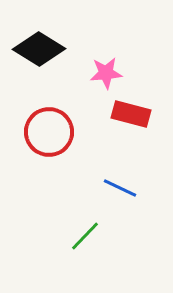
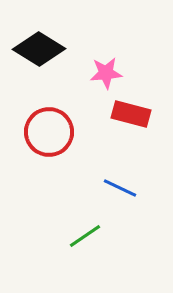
green line: rotated 12 degrees clockwise
